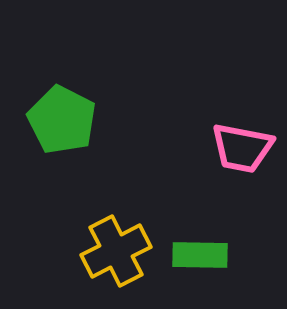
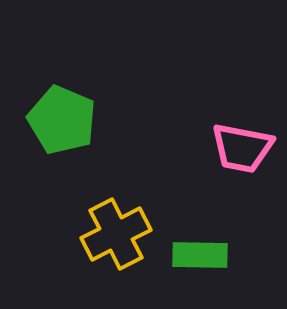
green pentagon: rotated 4 degrees counterclockwise
yellow cross: moved 17 px up
